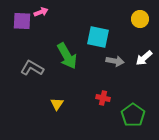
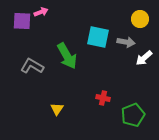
gray arrow: moved 11 px right, 19 px up
gray L-shape: moved 2 px up
yellow triangle: moved 5 px down
green pentagon: rotated 15 degrees clockwise
